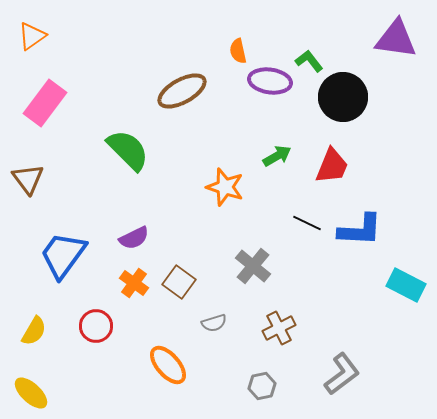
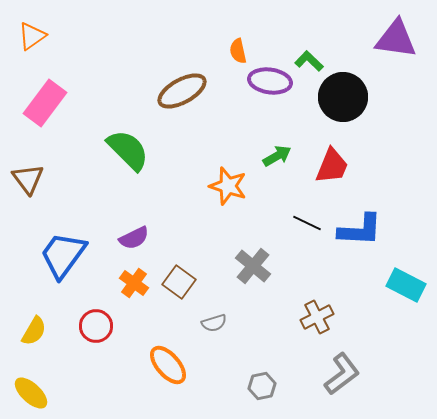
green L-shape: rotated 8 degrees counterclockwise
orange star: moved 3 px right, 1 px up
brown cross: moved 38 px right, 11 px up
